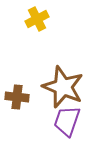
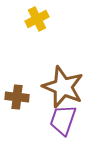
purple trapezoid: moved 4 px left, 1 px up
